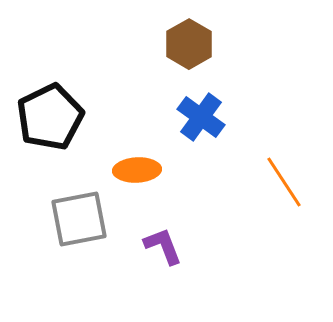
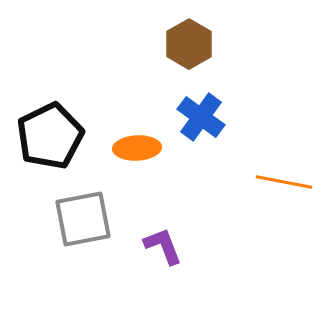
black pentagon: moved 19 px down
orange ellipse: moved 22 px up
orange line: rotated 46 degrees counterclockwise
gray square: moved 4 px right
